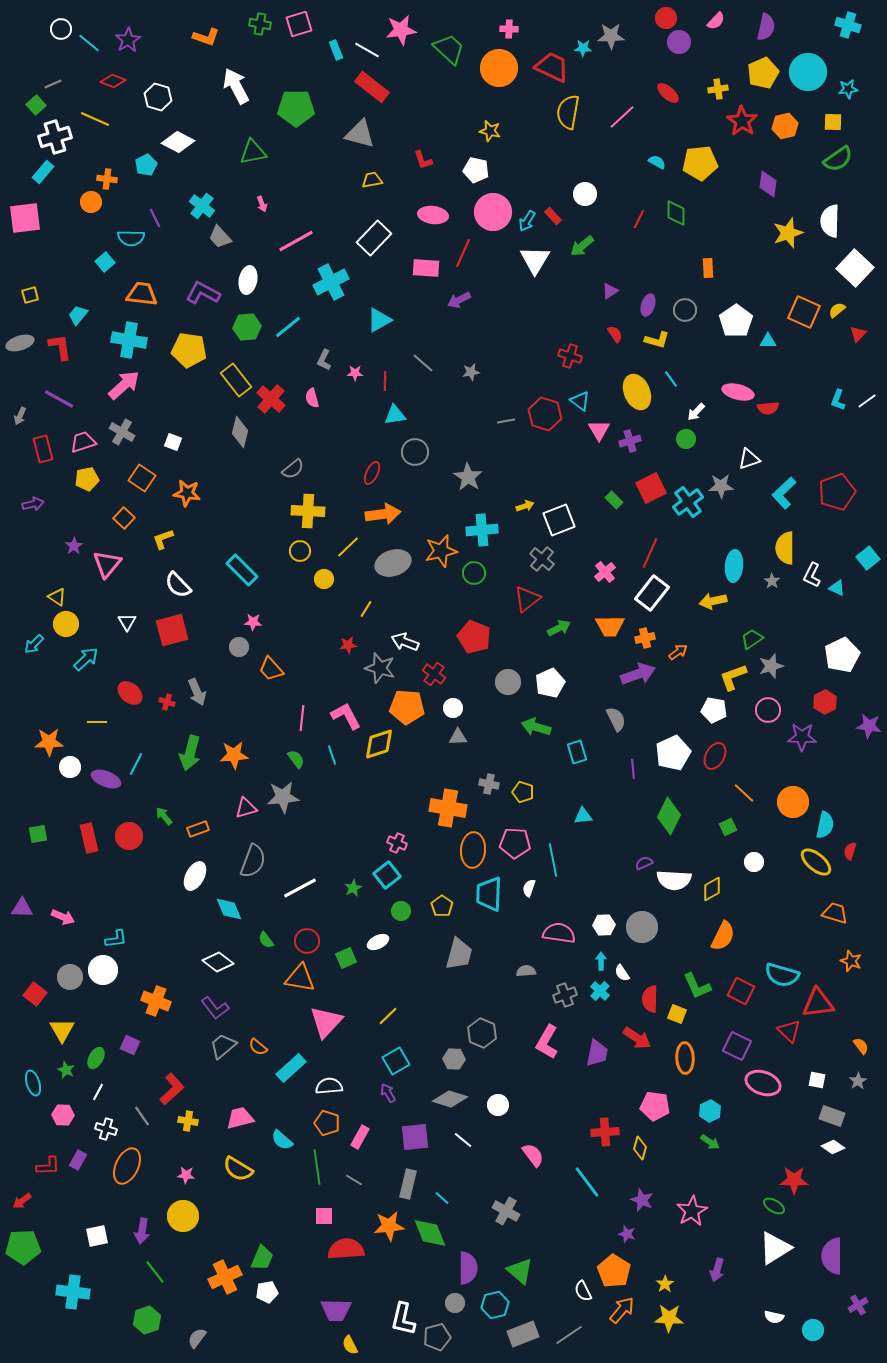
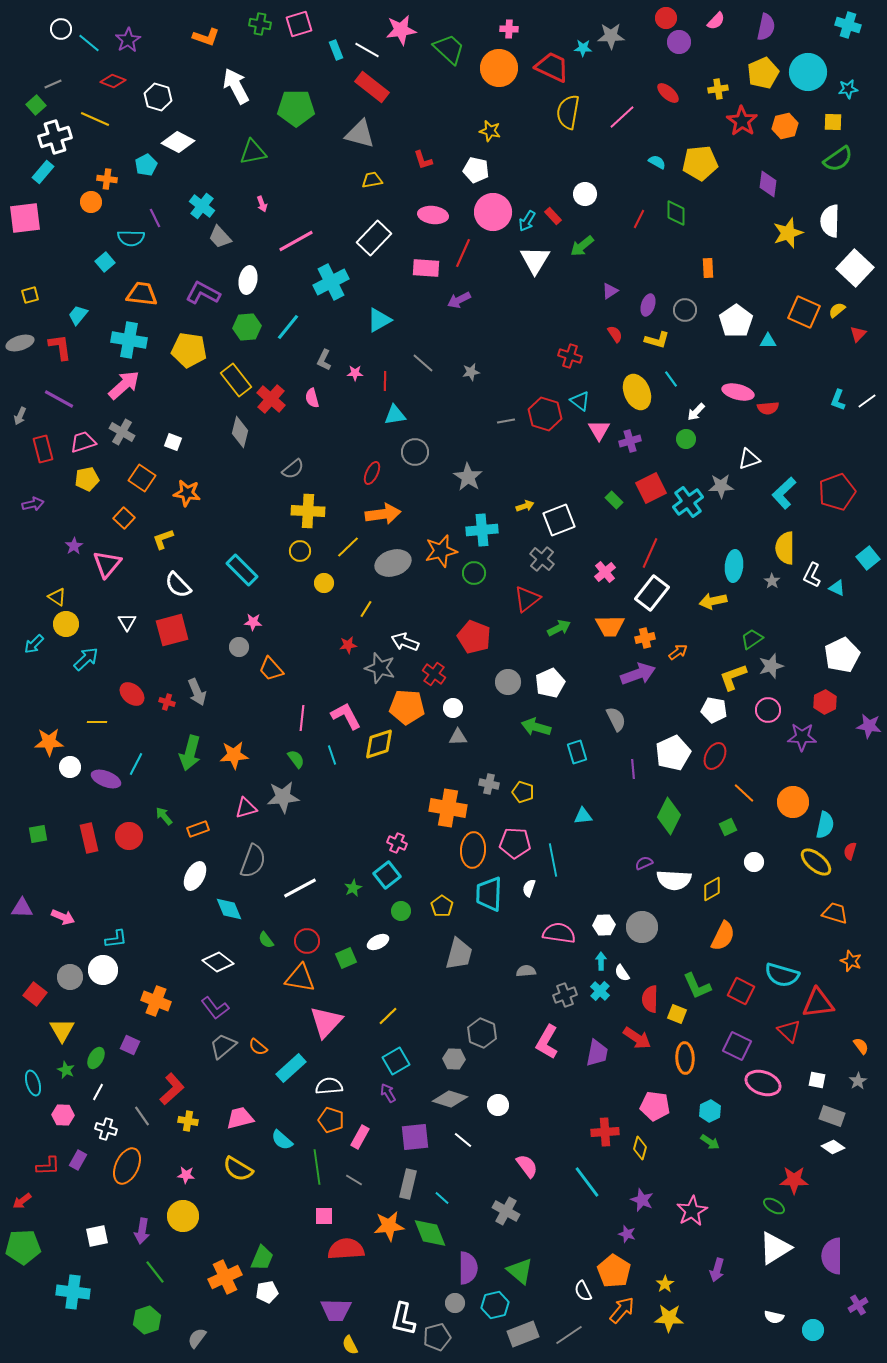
cyan line at (288, 327): rotated 12 degrees counterclockwise
yellow circle at (324, 579): moved 4 px down
red ellipse at (130, 693): moved 2 px right, 1 px down
orange pentagon at (327, 1123): moved 4 px right, 3 px up
pink semicircle at (533, 1155): moved 6 px left, 11 px down
